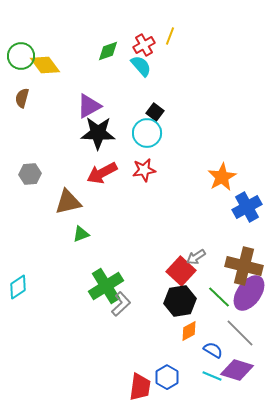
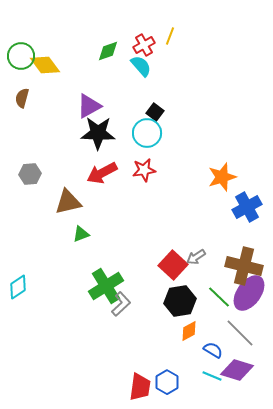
orange star: rotated 12 degrees clockwise
red square: moved 8 px left, 6 px up
blue hexagon: moved 5 px down
